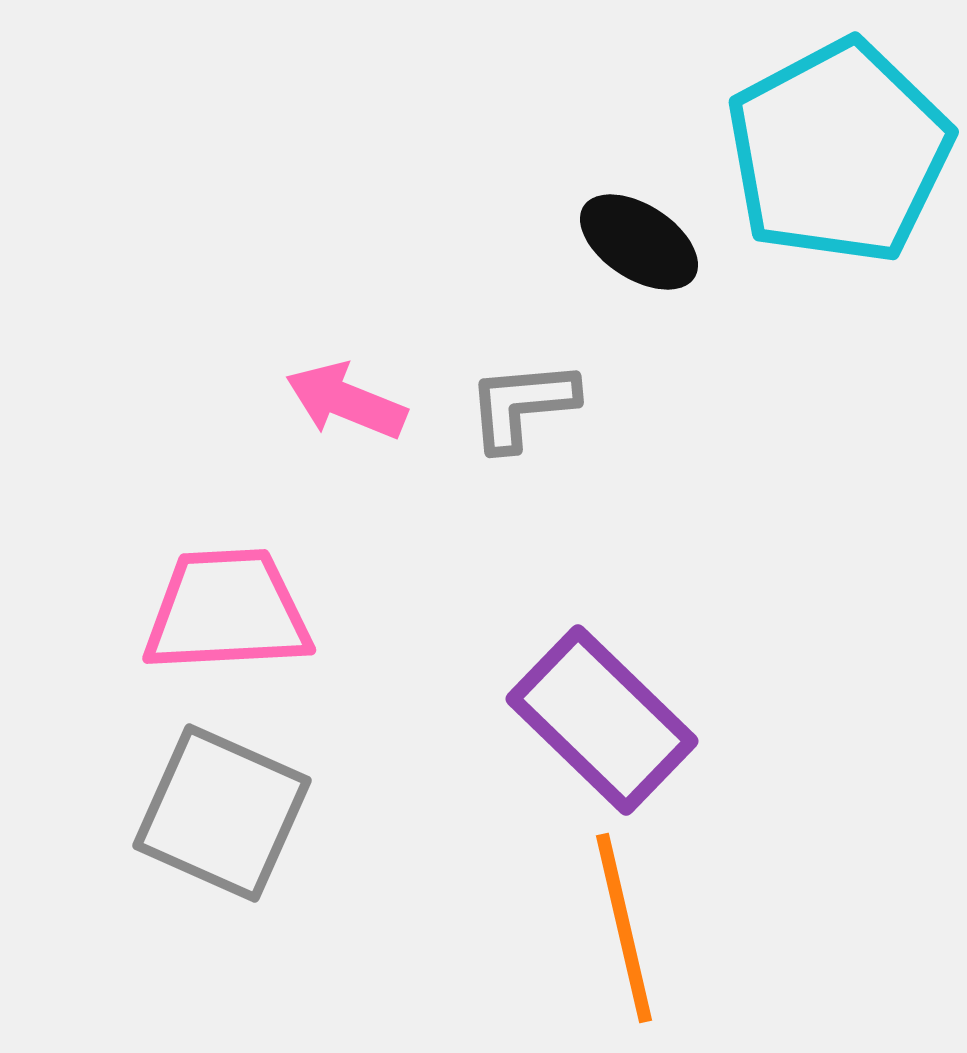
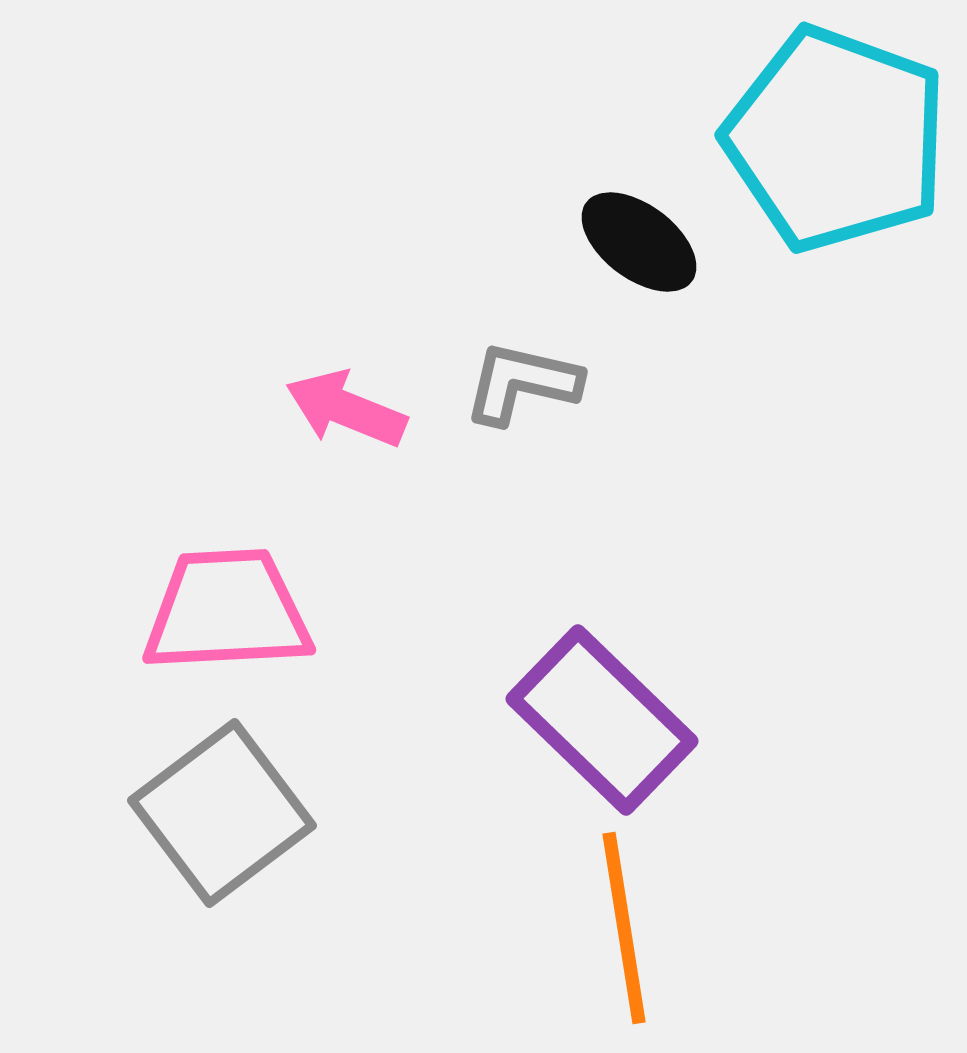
cyan pentagon: moved 3 px left, 13 px up; rotated 24 degrees counterclockwise
black ellipse: rotated 4 degrees clockwise
pink arrow: moved 8 px down
gray L-shape: moved 22 px up; rotated 18 degrees clockwise
gray square: rotated 29 degrees clockwise
orange line: rotated 4 degrees clockwise
